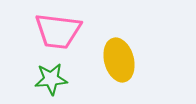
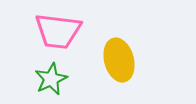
green star: rotated 20 degrees counterclockwise
